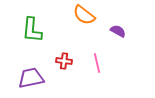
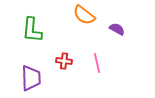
purple semicircle: moved 1 px left, 2 px up
purple trapezoid: rotated 100 degrees clockwise
